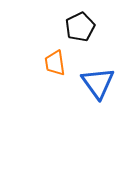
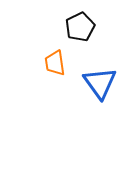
blue triangle: moved 2 px right
